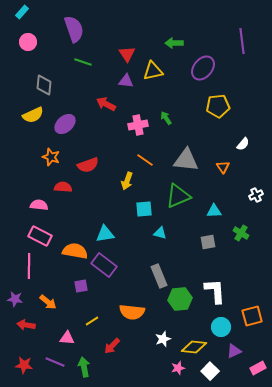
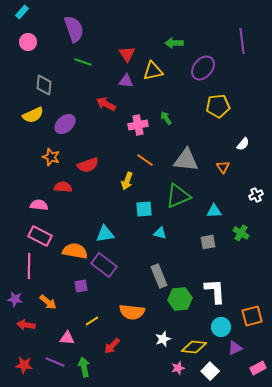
purple triangle at (234, 351): moved 1 px right, 3 px up
